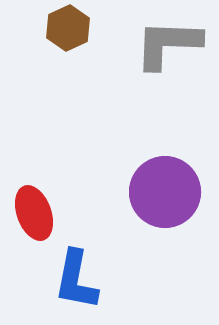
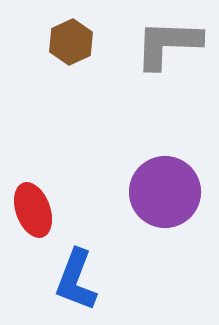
brown hexagon: moved 3 px right, 14 px down
red ellipse: moved 1 px left, 3 px up
blue L-shape: rotated 10 degrees clockwise
